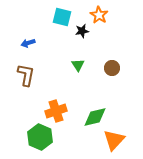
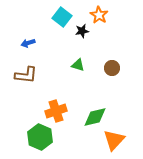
cyan square: rotated 24 degrees clockwise
green triangle: rotated 40 degrees counterclockwise
brown L-shape: rotated 85 degrees clockwise
